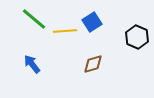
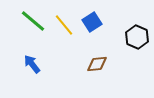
green line: moved 1 px left, 2 px down
yellow line: moved 1 px left, 6 px up; rotated 55 degrees clockwise
brown diamond: moved 4 px right; rotated 10 degrees clockwise
